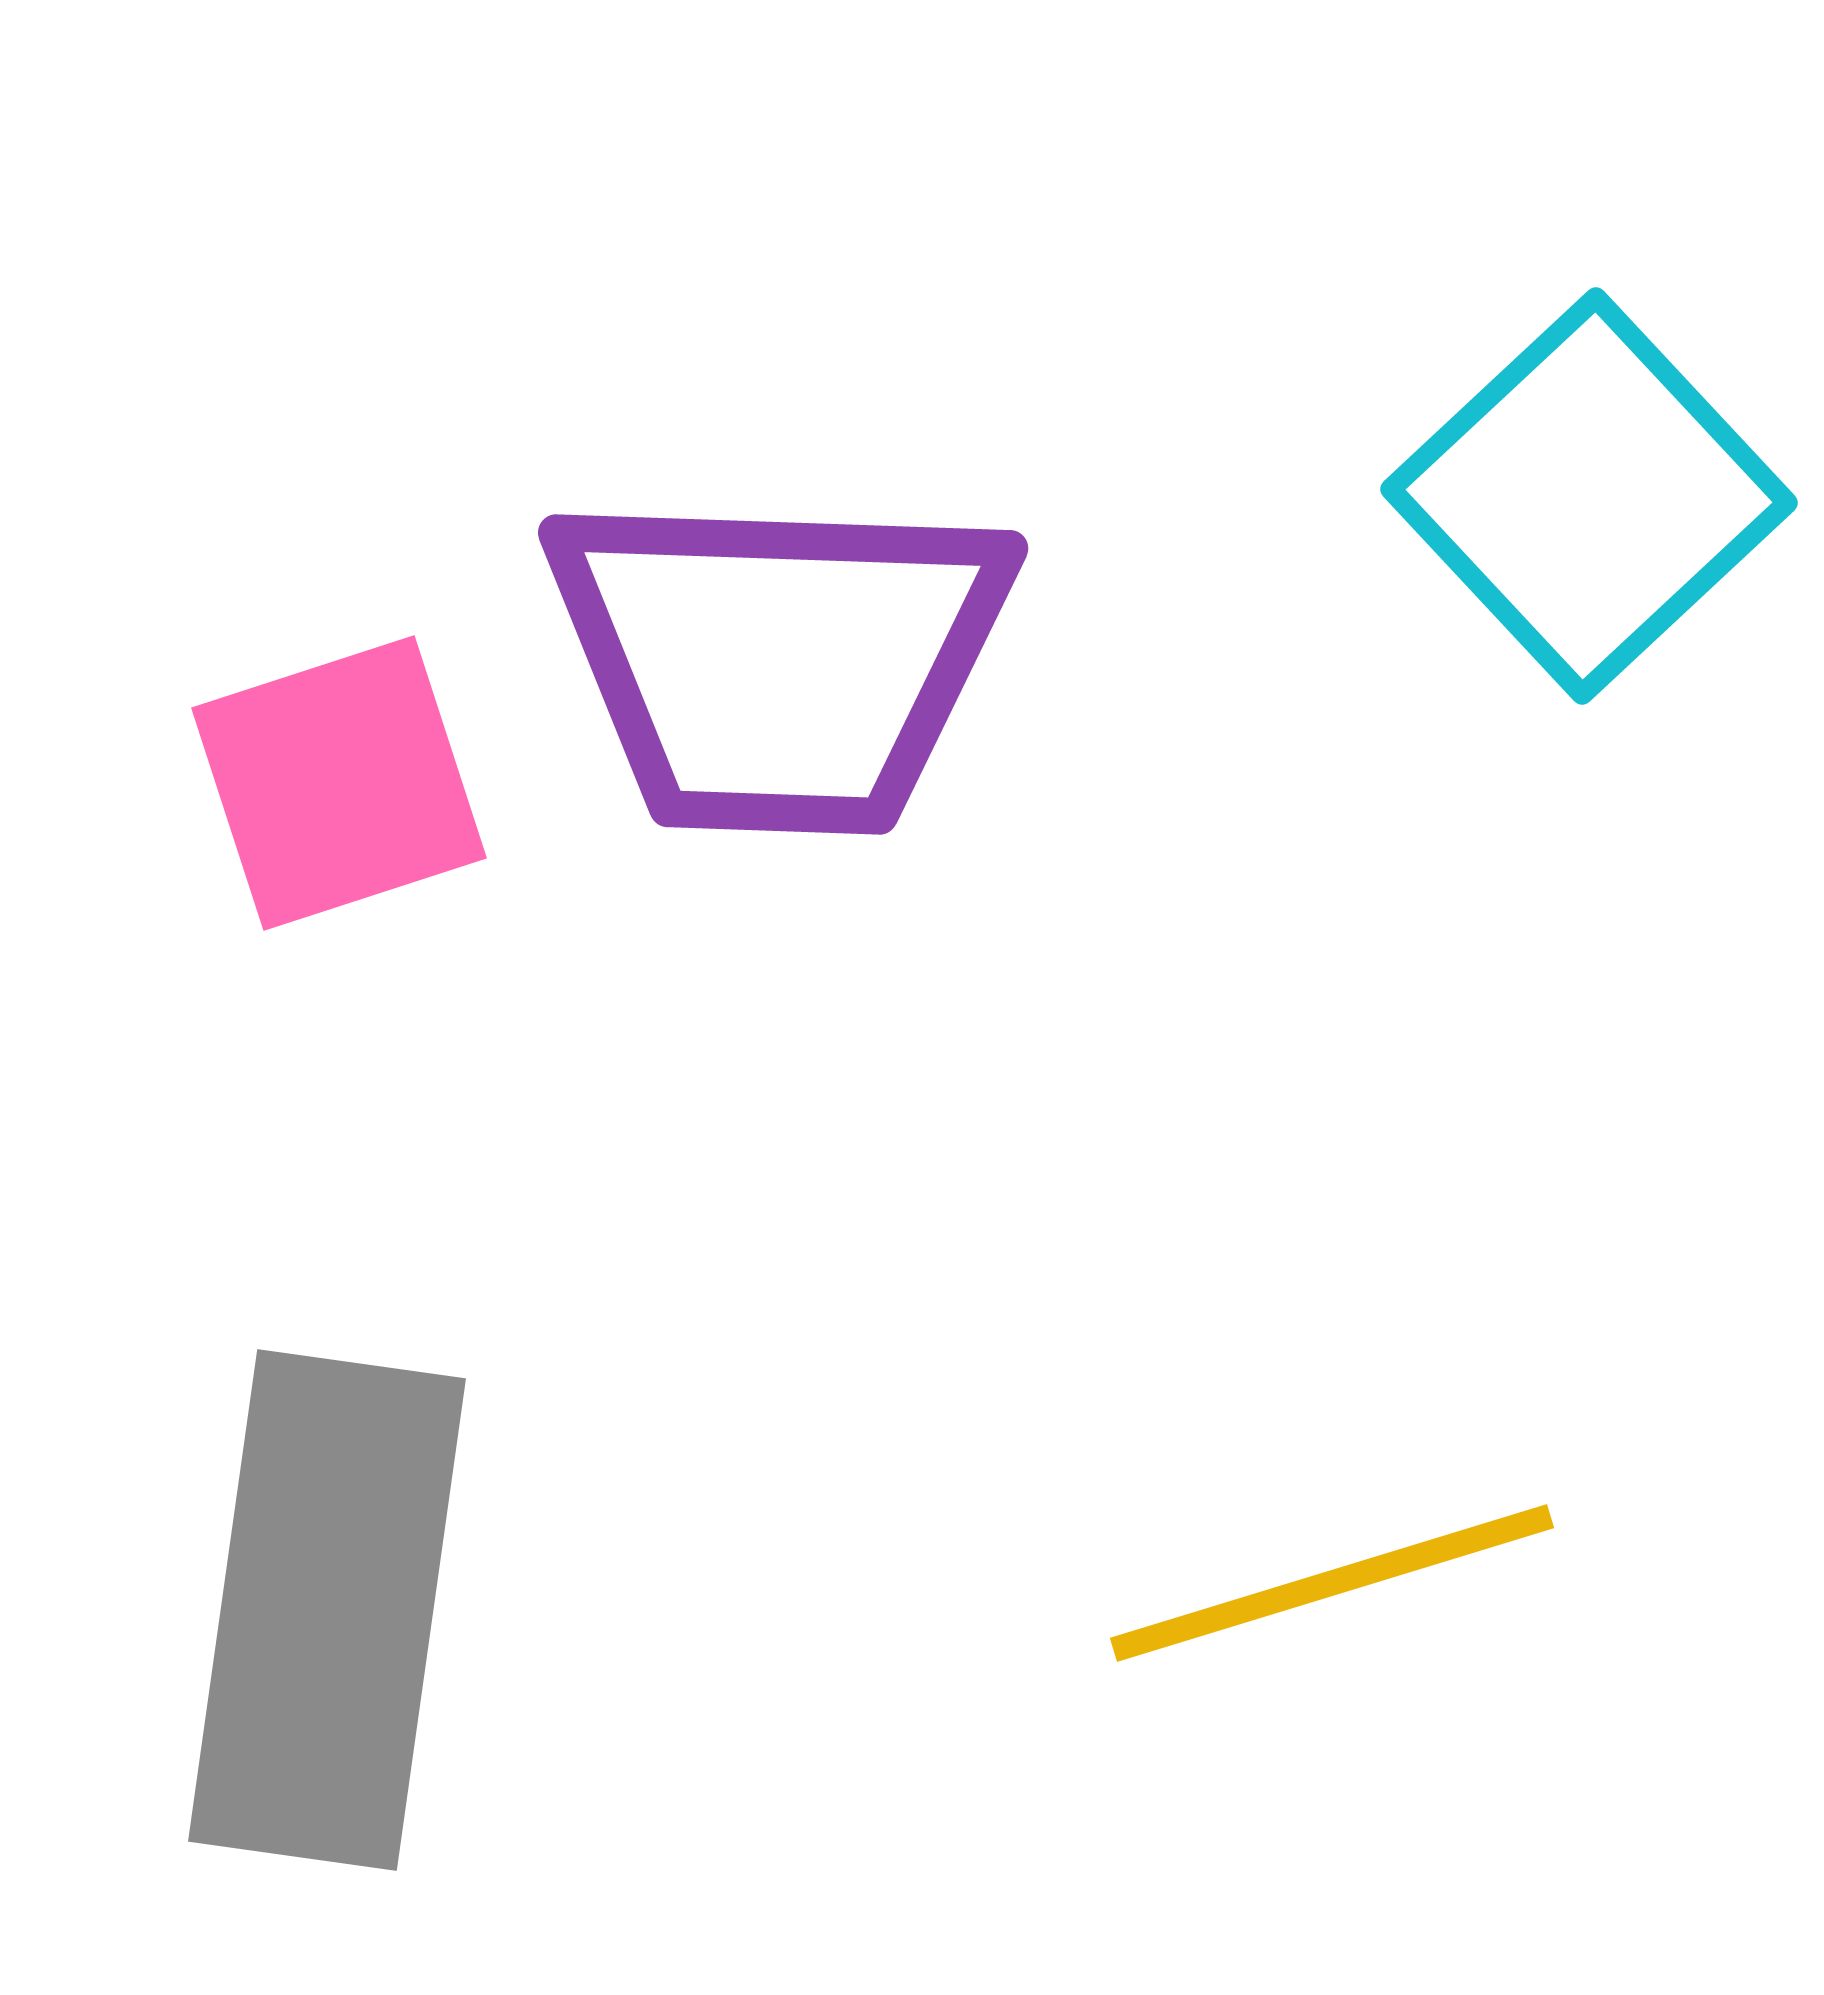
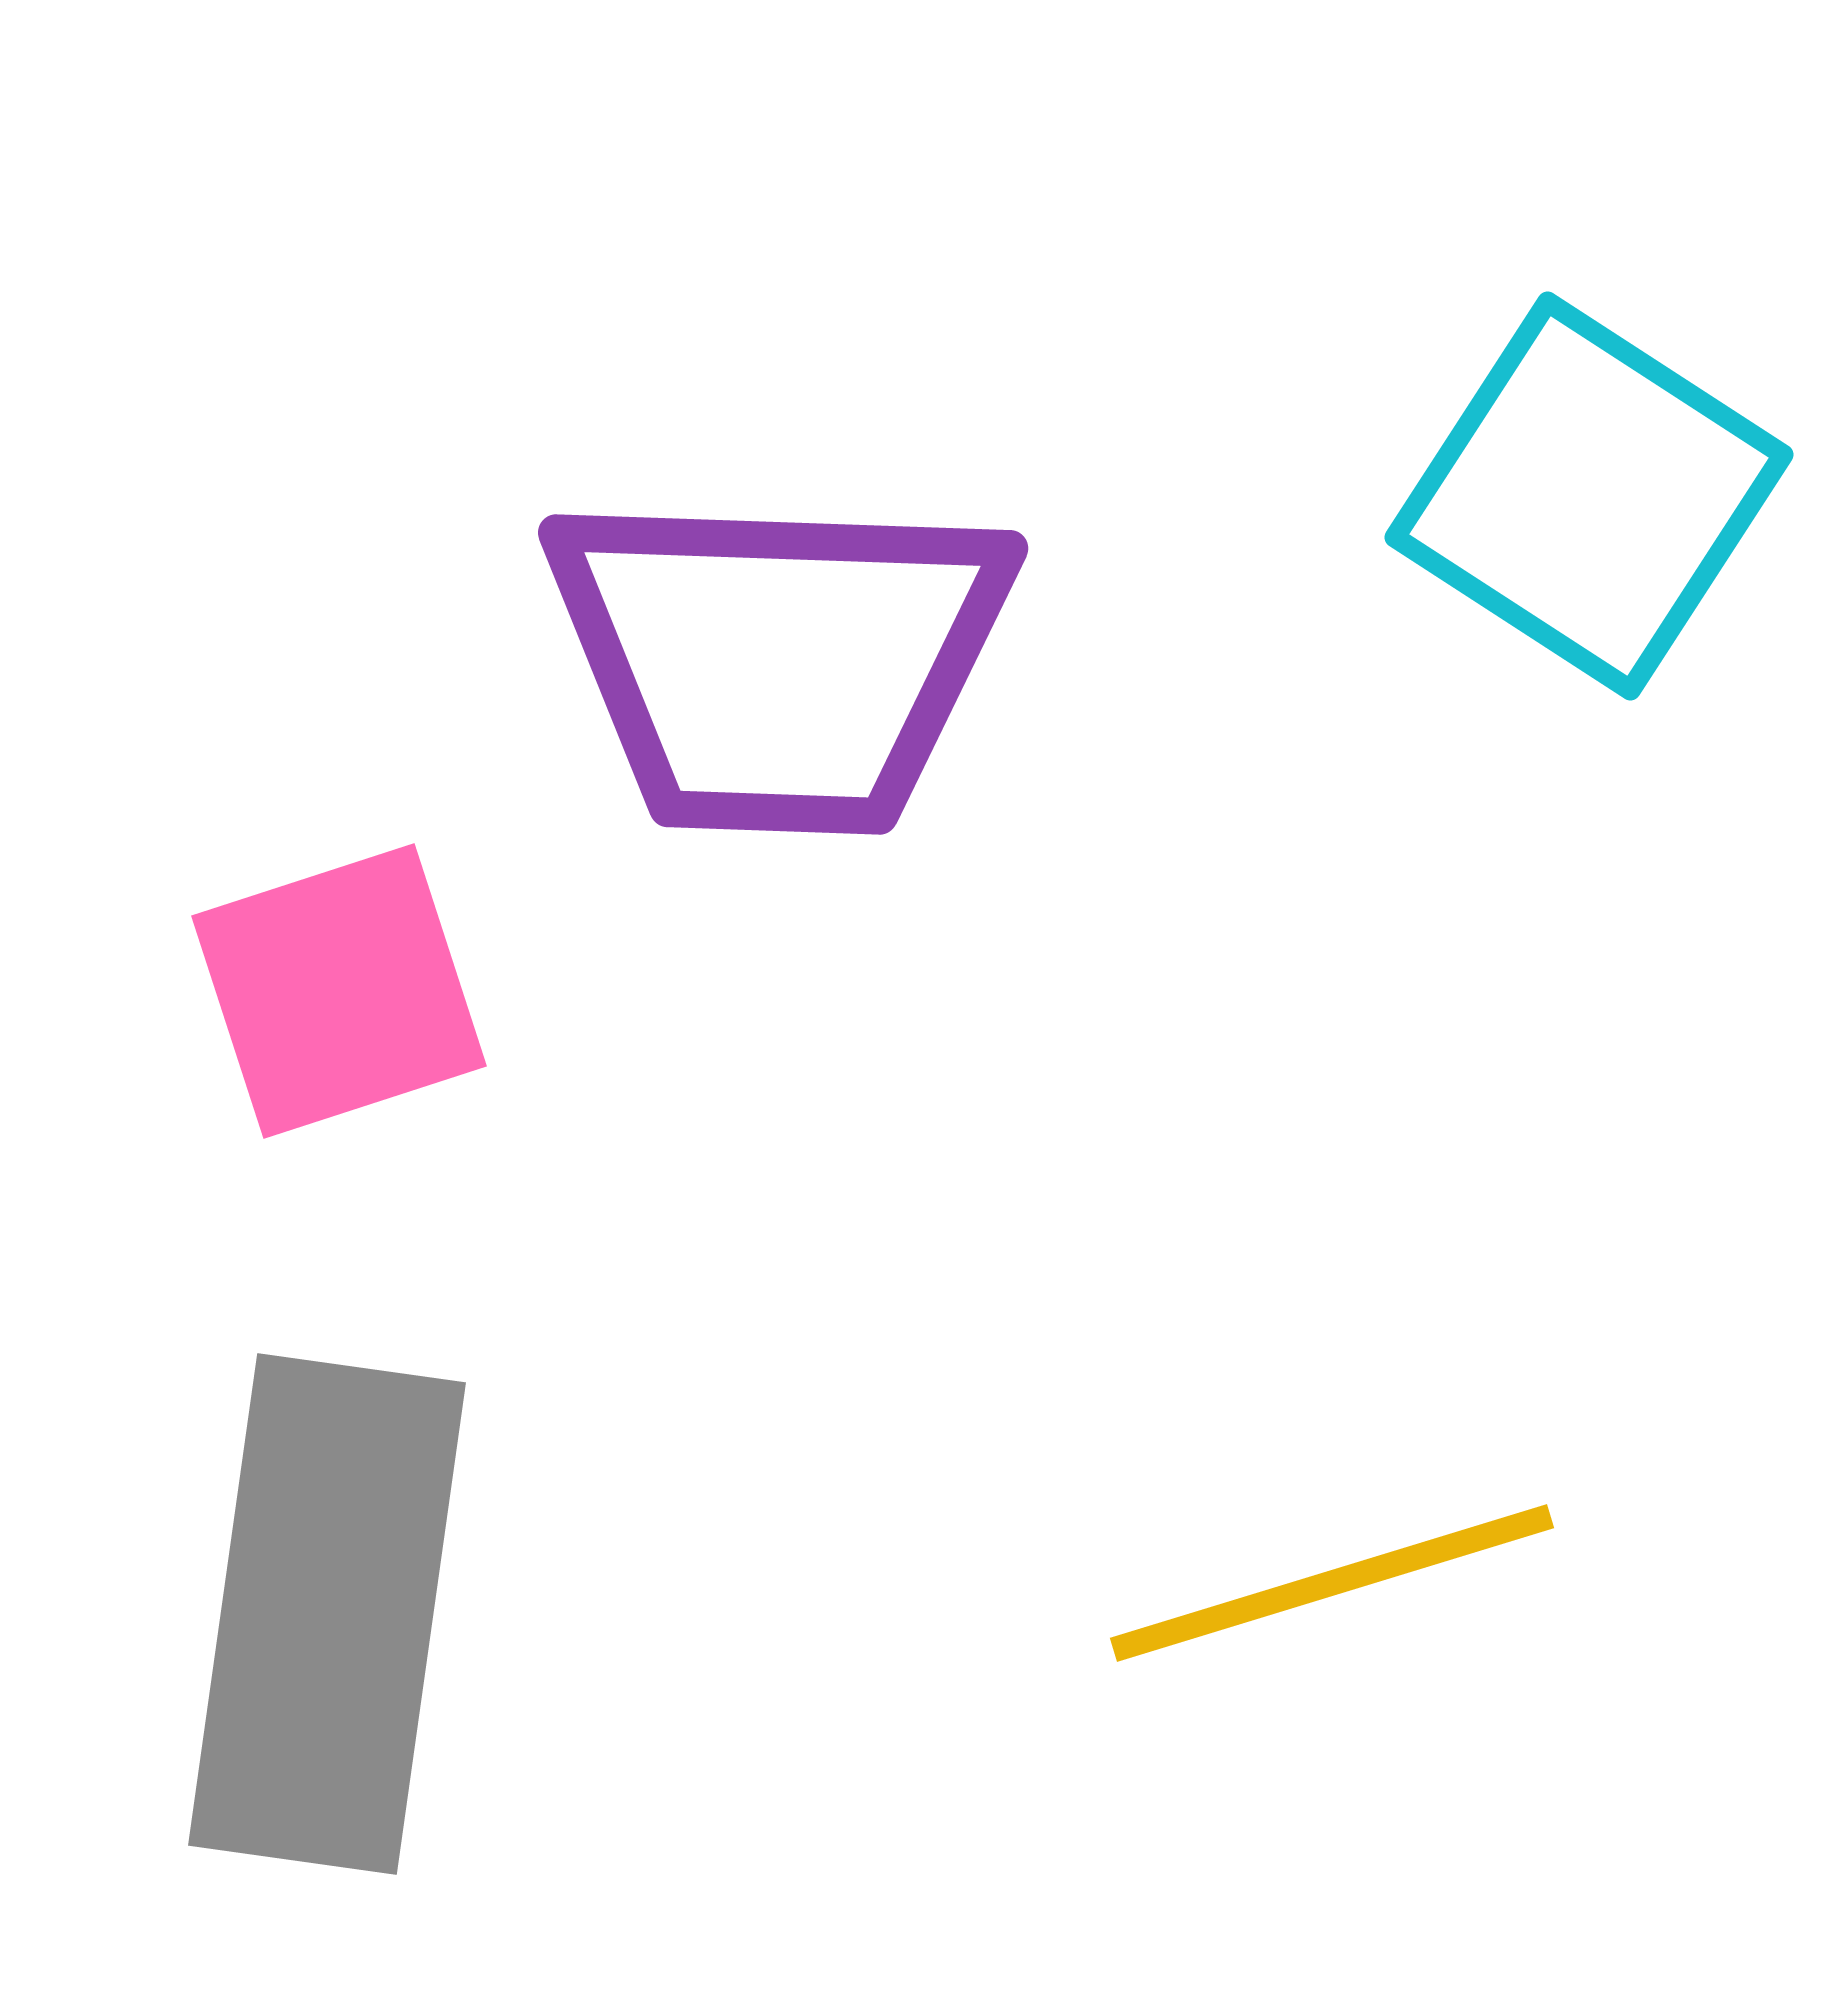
cyan square: rotated 14 degrees counterclockwise
pink square: moved 208 px down
gray rectangle: moved 4 px down
